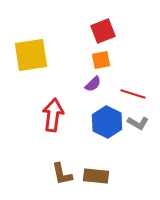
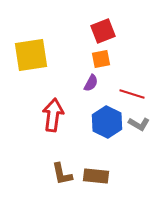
orange square: moved 1 px up
purple semicircle: moved 2 px left, 1 px up; rotated 18 degrees counterclockwise
red line: moved 1 px left
gray L-shape: moved 1 px right, 1 px down
